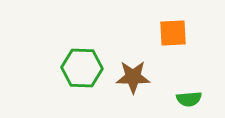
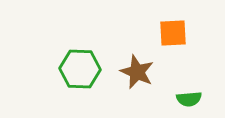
green hexagon: moved 2 px left, 1 px down
brown star: moved 4 px right, 5 px up; rotated 24 degrees clockwise
